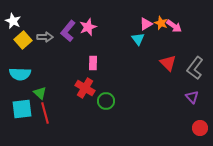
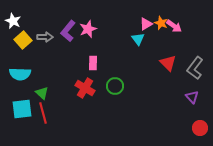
pink star: moved 2 px down
green triangle: moved 2 px right
green circle: moved 9 px right, 15 px up
red line: moved 2 px left
